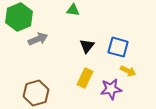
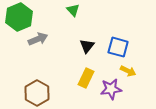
green triangle: rotated 40 degrees clockwise
yellow rectangle: moved 1 px right
brown hexagon: moved 1 px right; rotated 15 degrees counterclockwise
